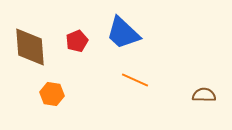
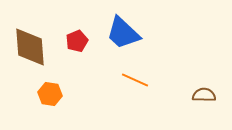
orange hexagon: moved 2 px left
